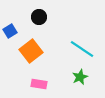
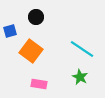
black circle: moved 3 px left
blue square: rotated 16 degrees clockwise
orange square: rotated 15 degrees counterclockwise
green star: rotated 21 degrees counterclockwise
